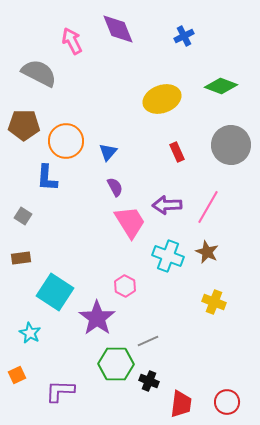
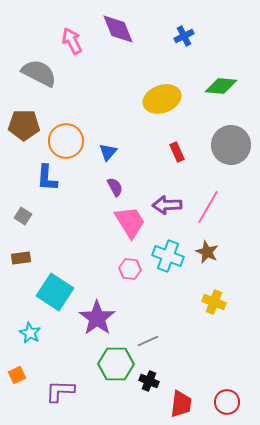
green diamond: rotated 16 degrees counterclockwise
pink hexagon: moved 5 px right, 17 px up; rotated 20 degrees counterclockwise
